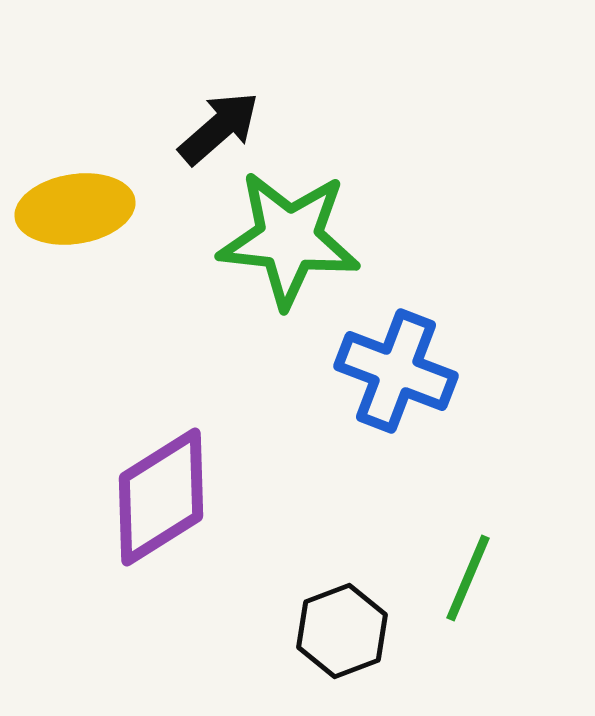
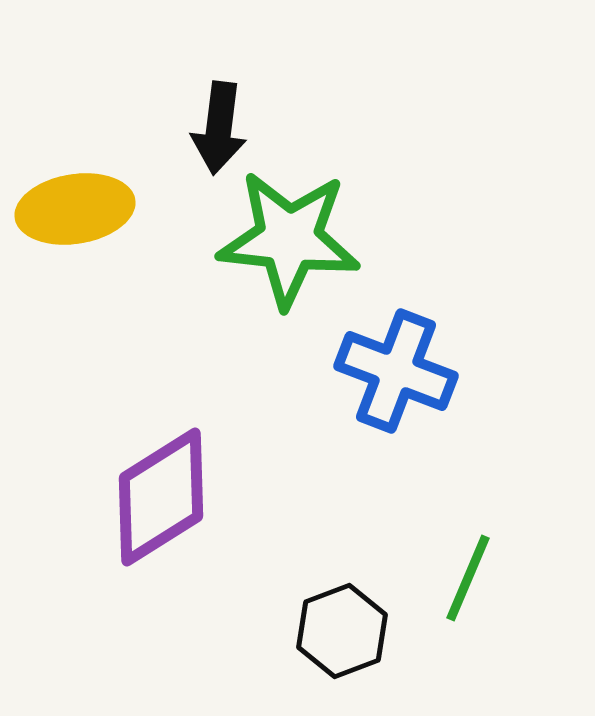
black arrow: rotated 138 degrees clockwise
